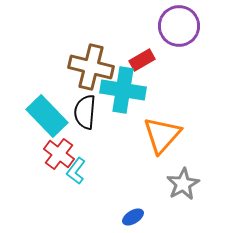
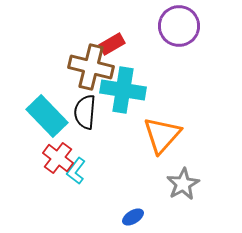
red rectangle: moved 30 px left, 16 px up
red cross: moved 1 px left, 4 px down
